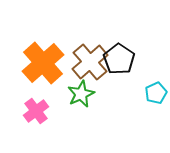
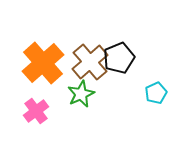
black pentagon: moved 1 px up; rotated 16 degrees clockwise
